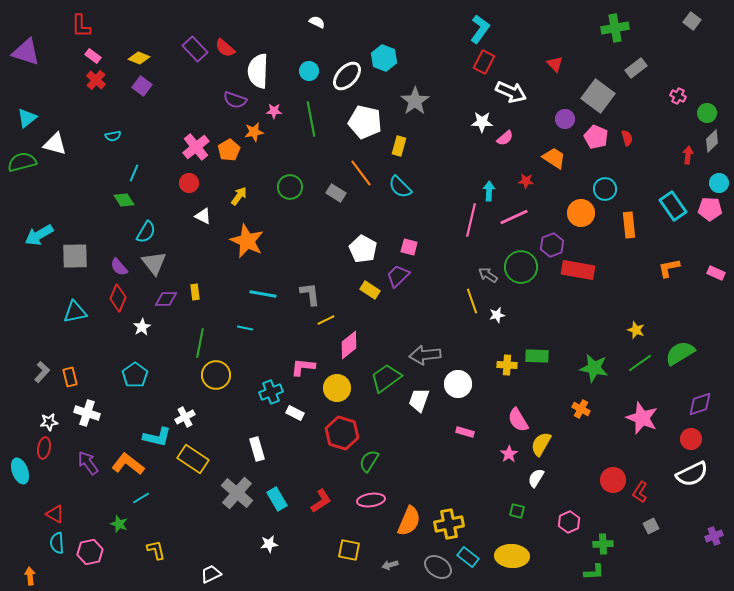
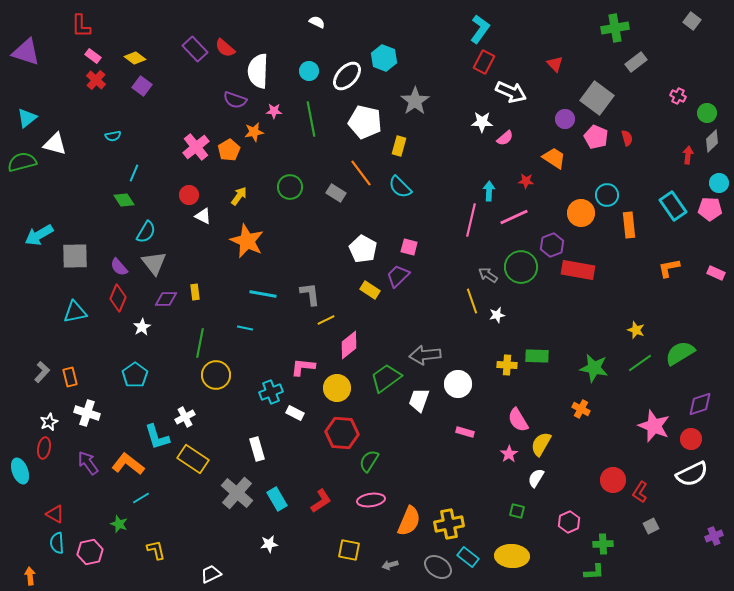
yellow diamond at (139, 58): moved 4 px left; rotated 15 degrees clockwise
gray rectangle at (636, 68): moved 6 px up
gray square at (598, 96): moved 1 px left, 2 px down
red circle at (189, 183): moved 12 px down
cyan circle at (605, 189): moved 2 px right, 6 px down
pink star at (642, 418): moved 12 px right, 8 px down
white star at (49, 422): rotated 18 degrees counterclockwise
red hexagon at (342, 433): rotated 12 degrees counterclockwise
cyan L-shape at (157, 437): rotated 60 degrees clockwise
